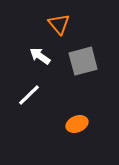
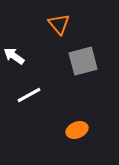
white arrow: moved 26 px left
white line: rotated 15 degrees clockwise
orange ellipse: moved 6 px down
